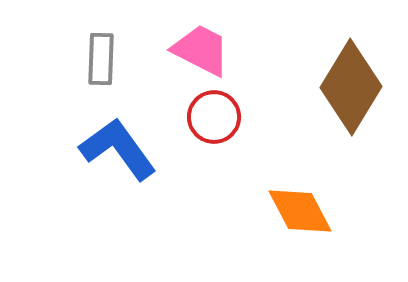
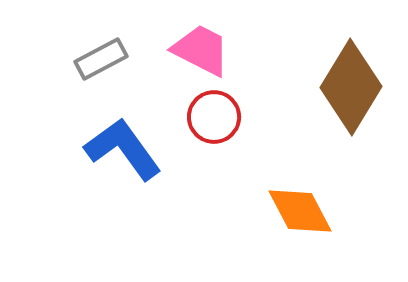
gray rectangle: rotated 60 degrees clockwise
blue L-shape: moved 5 px right
